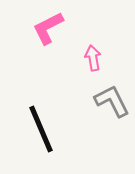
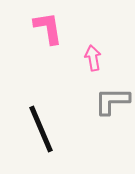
pink L-shape: rotated 108 degrees clockwise
gray L-shape: rotated 63 degrees counterclockwise
